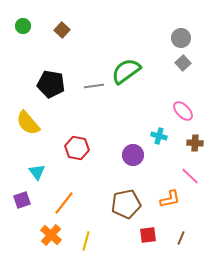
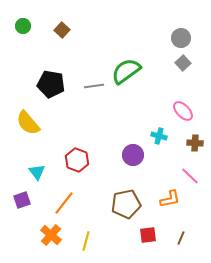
red hexagon: moved 12 px down; rotated 10 degrees clockwise
